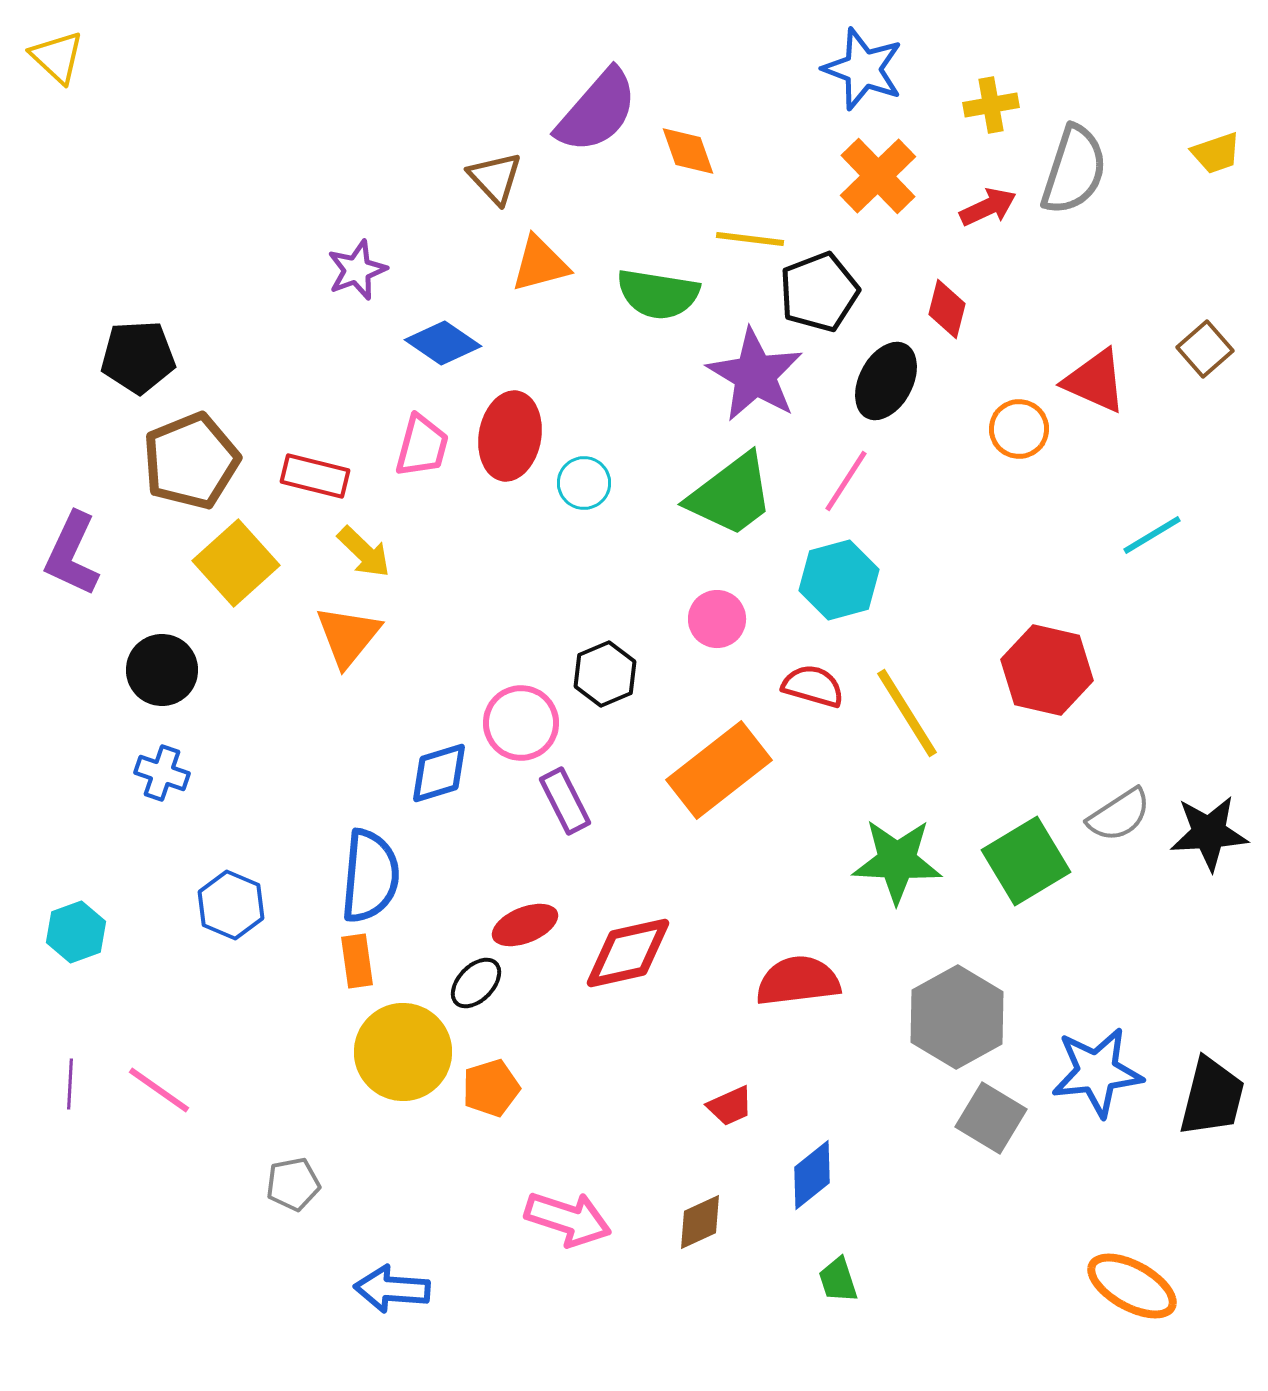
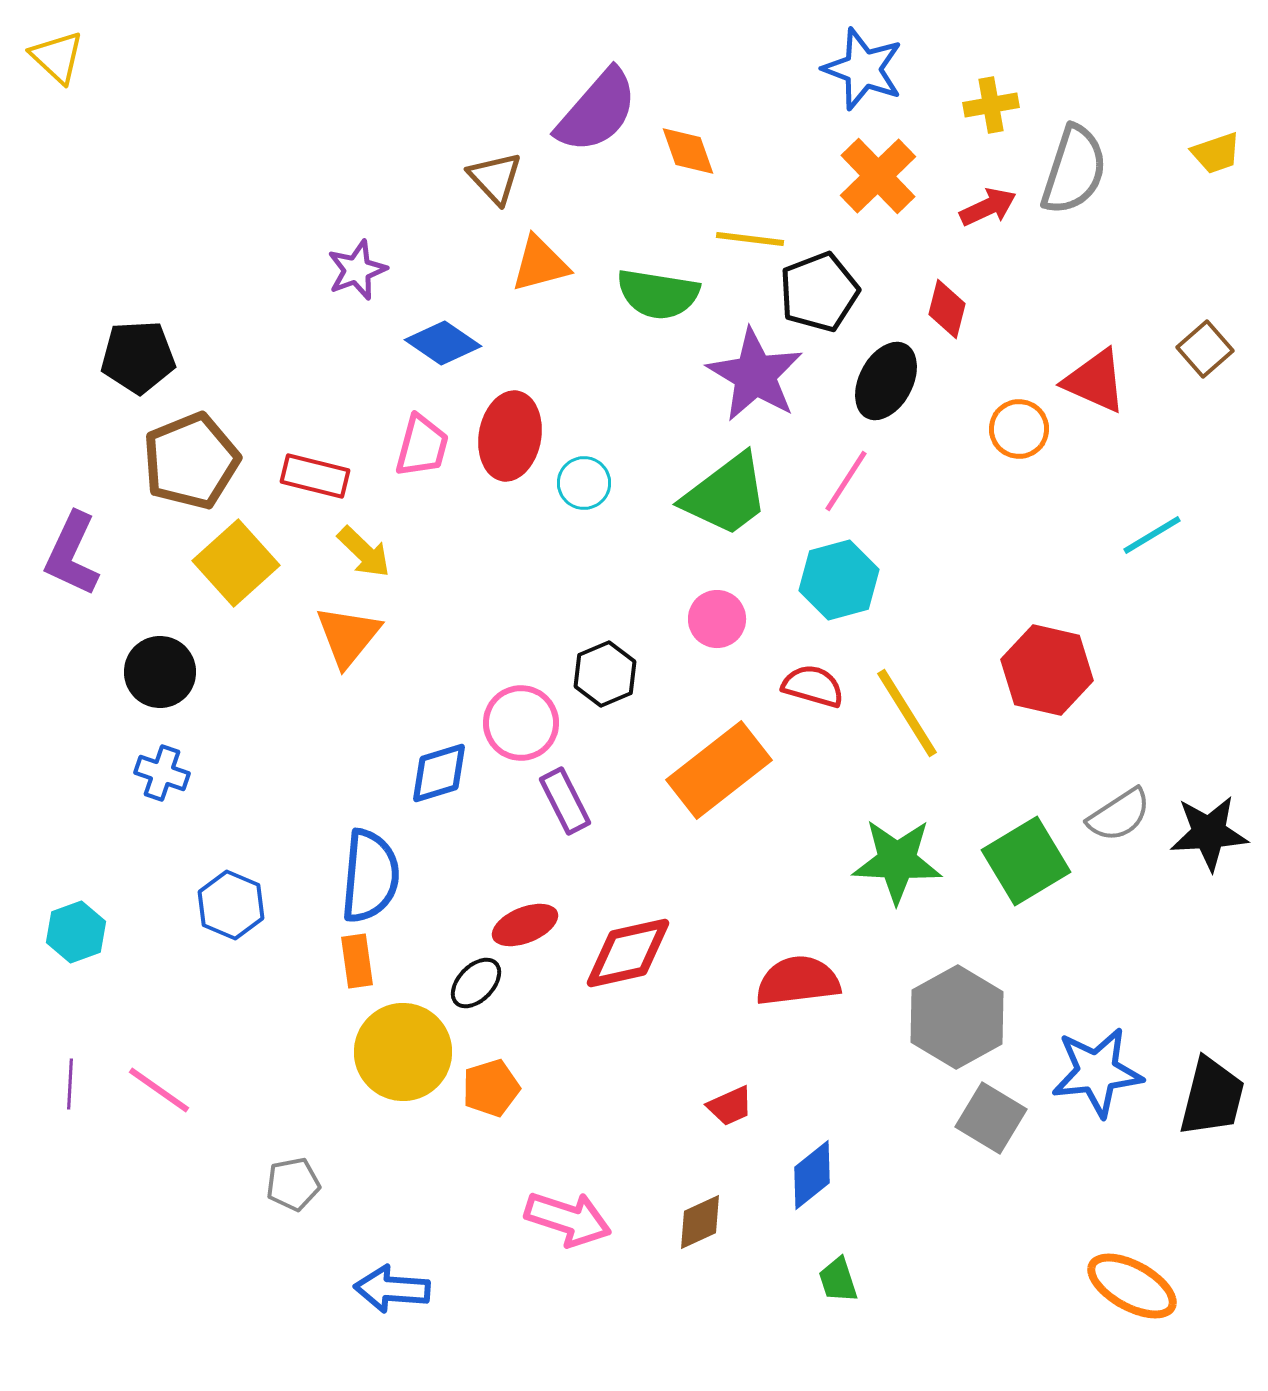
green trapezoid at (731, 495): moved 5 px left
black circle at (162, 670): moved 2 px left, 2 px down
